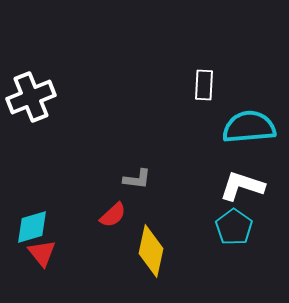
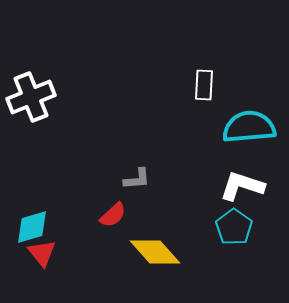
gray L-shape: rotated 12 degrees counterclockwise
yellow diamond: moved 4 px right, 1 px down; rotated 54 degrees counterclockwise
